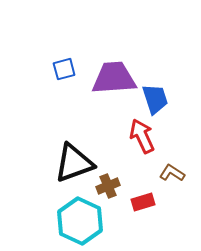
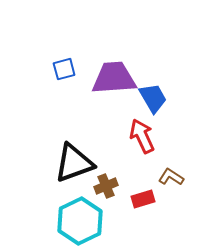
blue trapezoid: moved 2 px left, 1 px up; rotated 12 degrees counterclockwise
brown L-shape: moved 1 px left, 4 px down
brown cross: moved 2 px left
red rectangle: moved 3 px up
cyan hexagon: rotated 9 degrees clockwise
